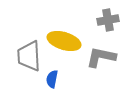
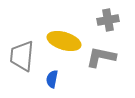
gray trapezoid: moved 7 px left; rotated 8 degrees clockwise
